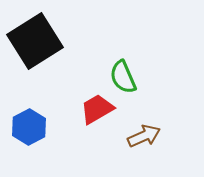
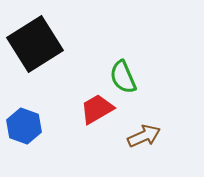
black square: moved 3 px down
blue hexagon: moved 5 px left, 1 px up; rotated 12 degrees counterclockwise
